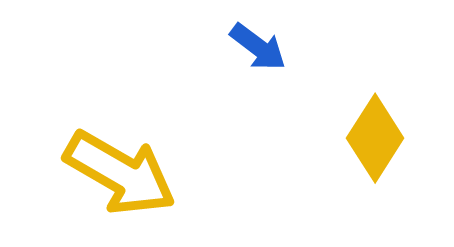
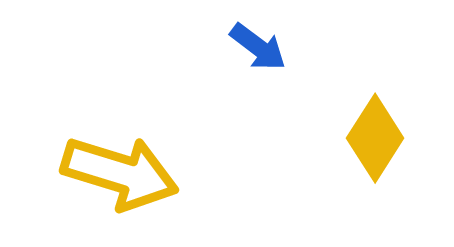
yellow arrow: rotated 13 degrees counterclockwise
